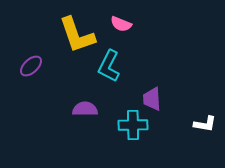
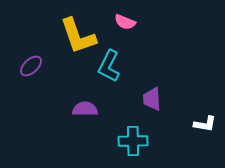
pink semicircle: moved 4 px right, 2 px up
yellow L-shape: moved 1 px right, 1 px down
cyan cross: moved 16 px down
